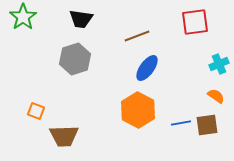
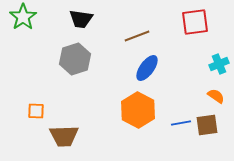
orange square: rotated 18 degrees counterclockwise
